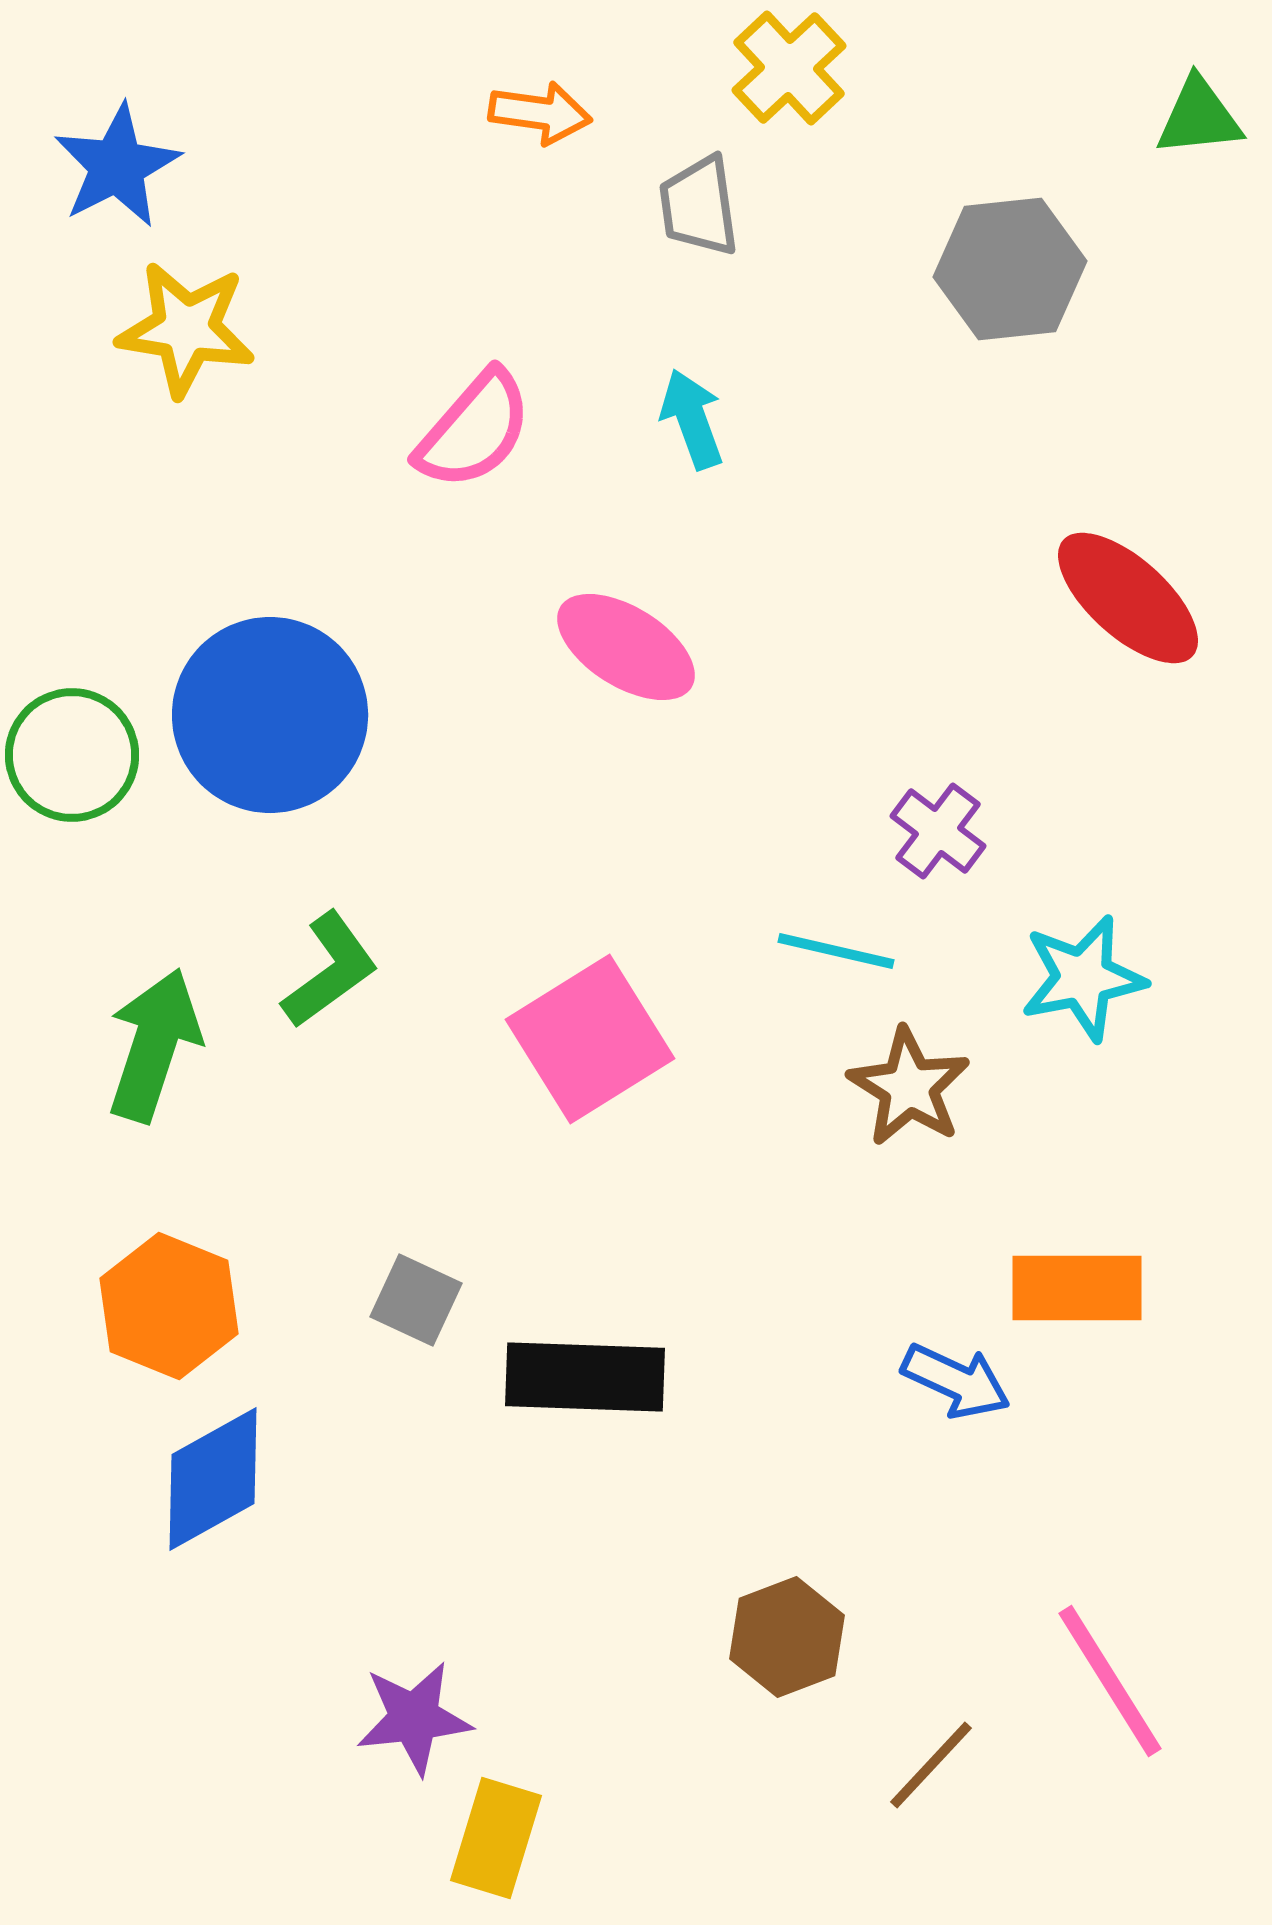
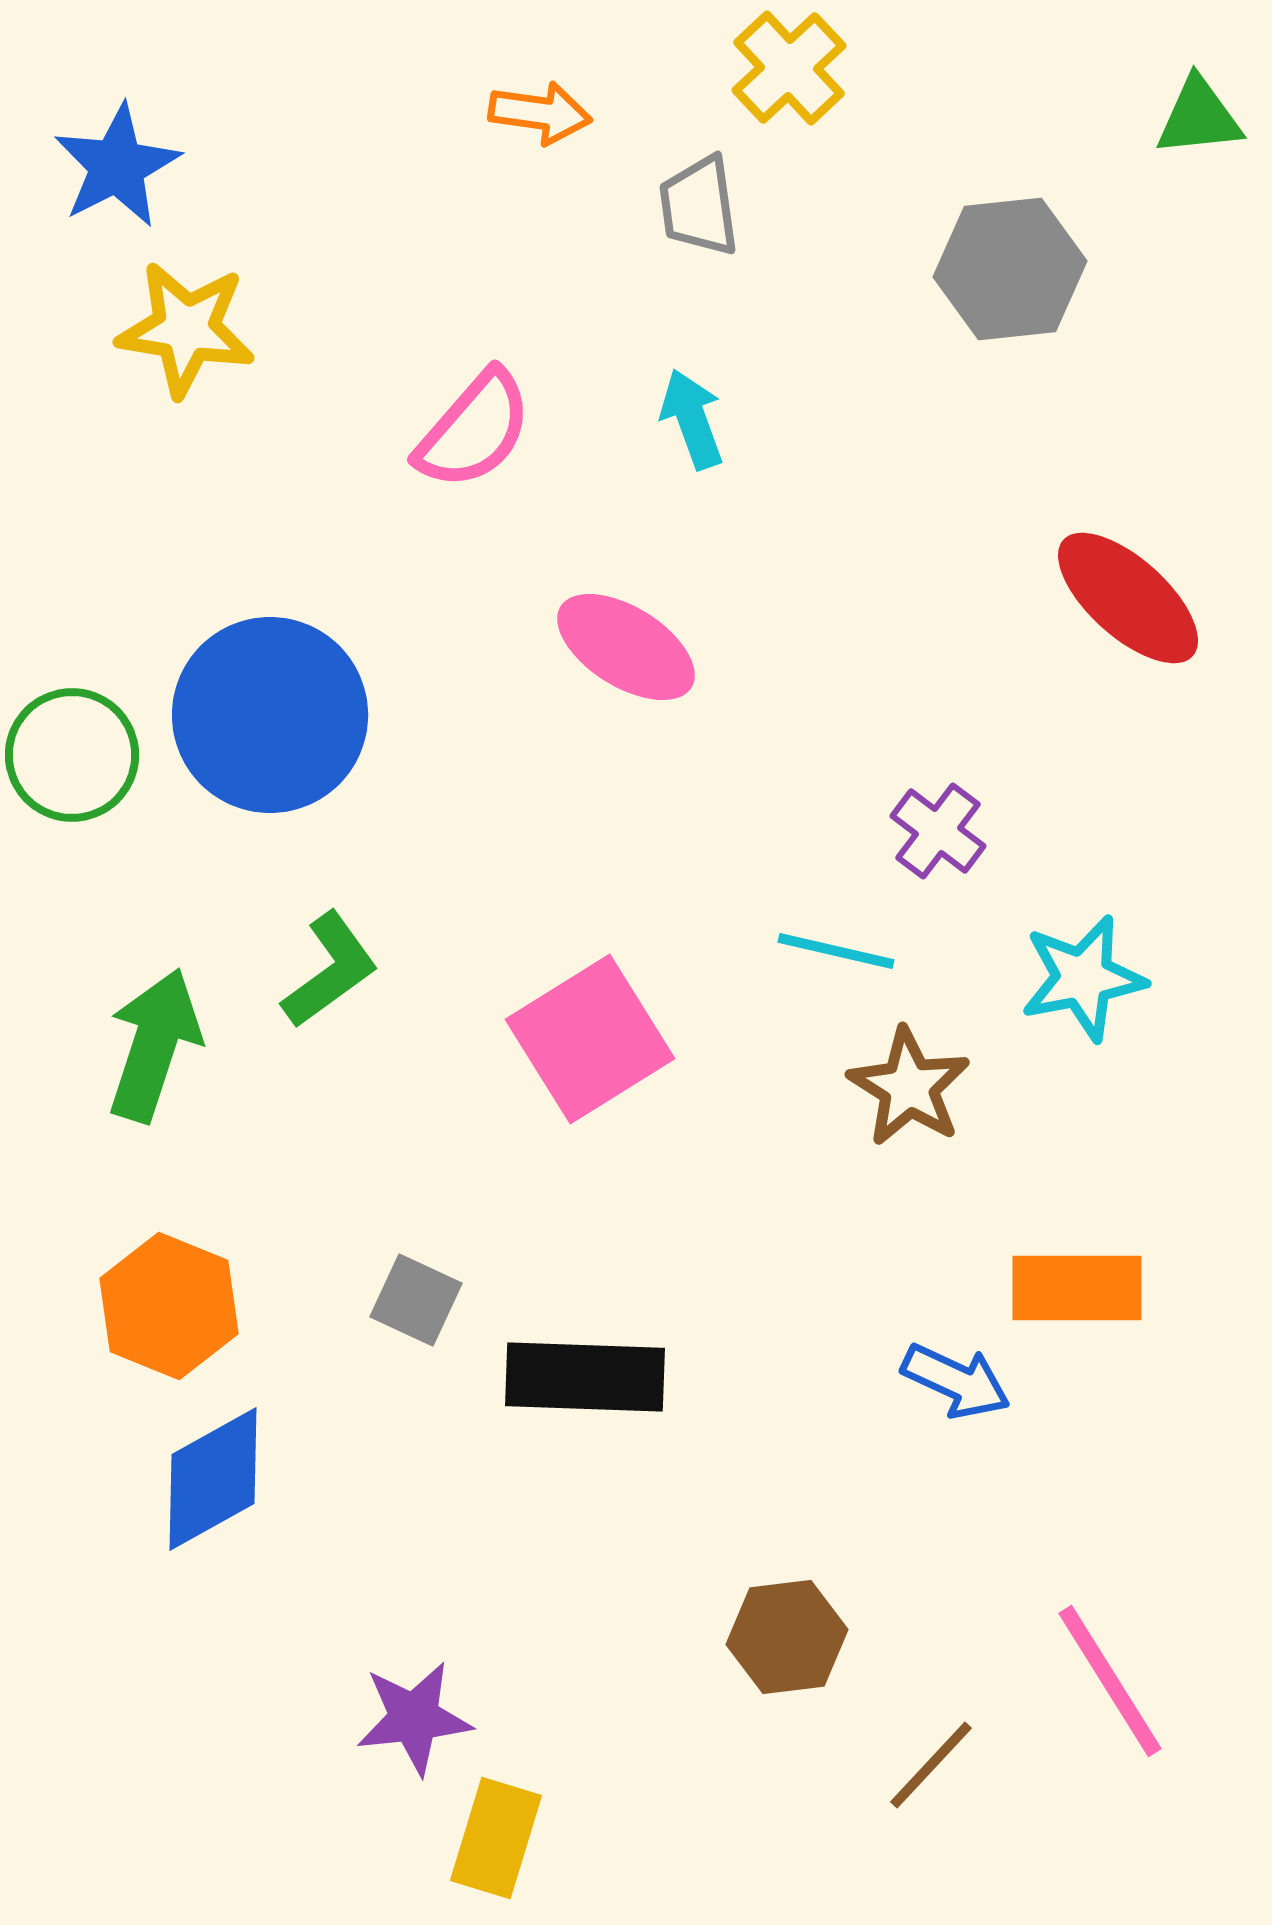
brown hexagon: rotated 14 degrees clockwise
